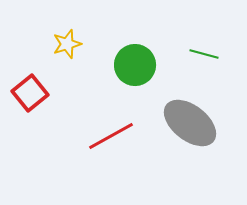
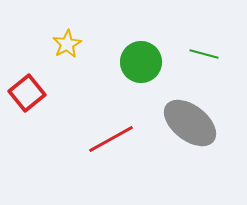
yellow star: rotated 12 degrees counterclockwise
green circle: moved 6 px right, 3 px up
red square: moved 3 px left
red line: moved 3 px down
